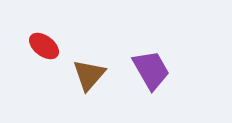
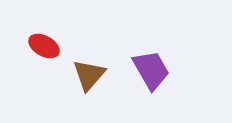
red ellipse: rotated 8 degrees counterclockwise
